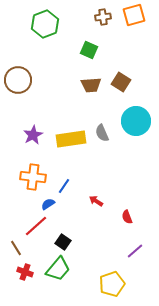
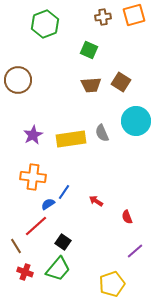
blue line: moved 6 px down
brown line: moved 2 px up
